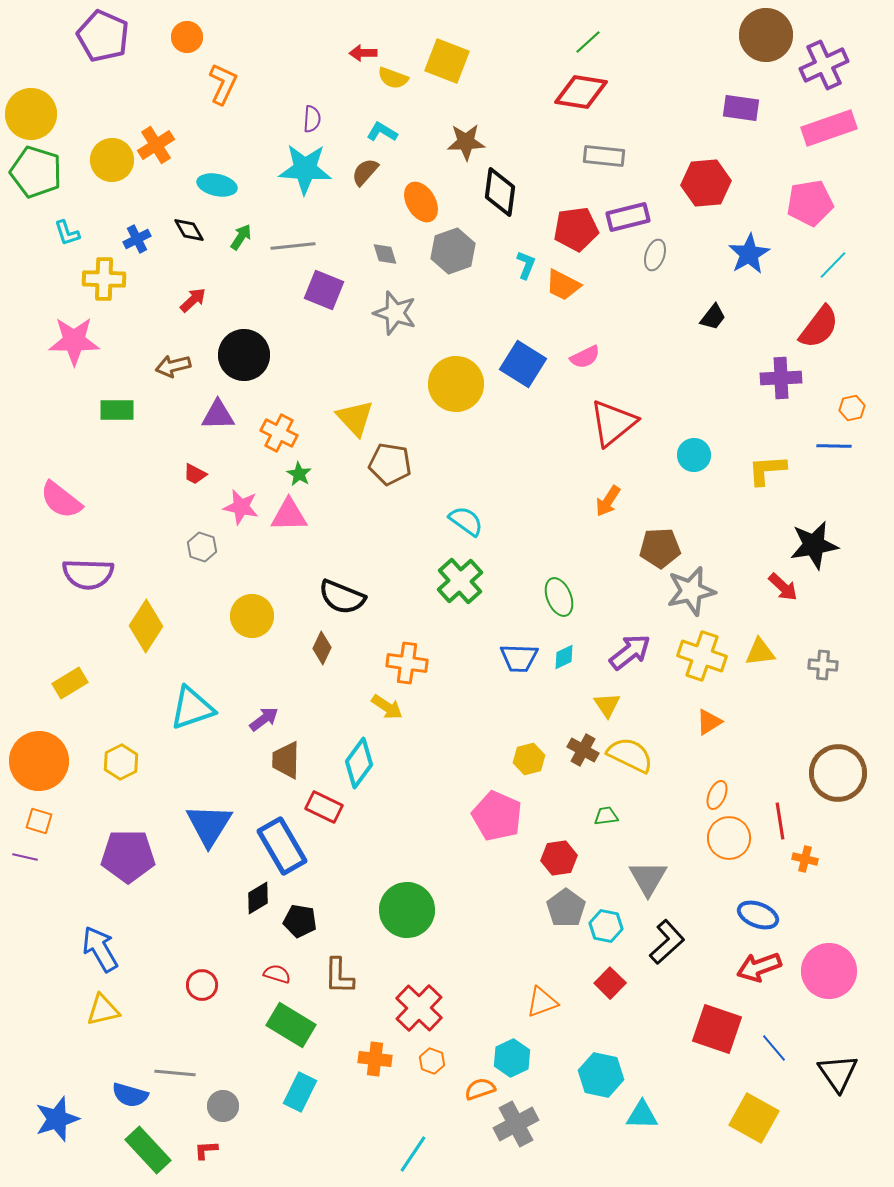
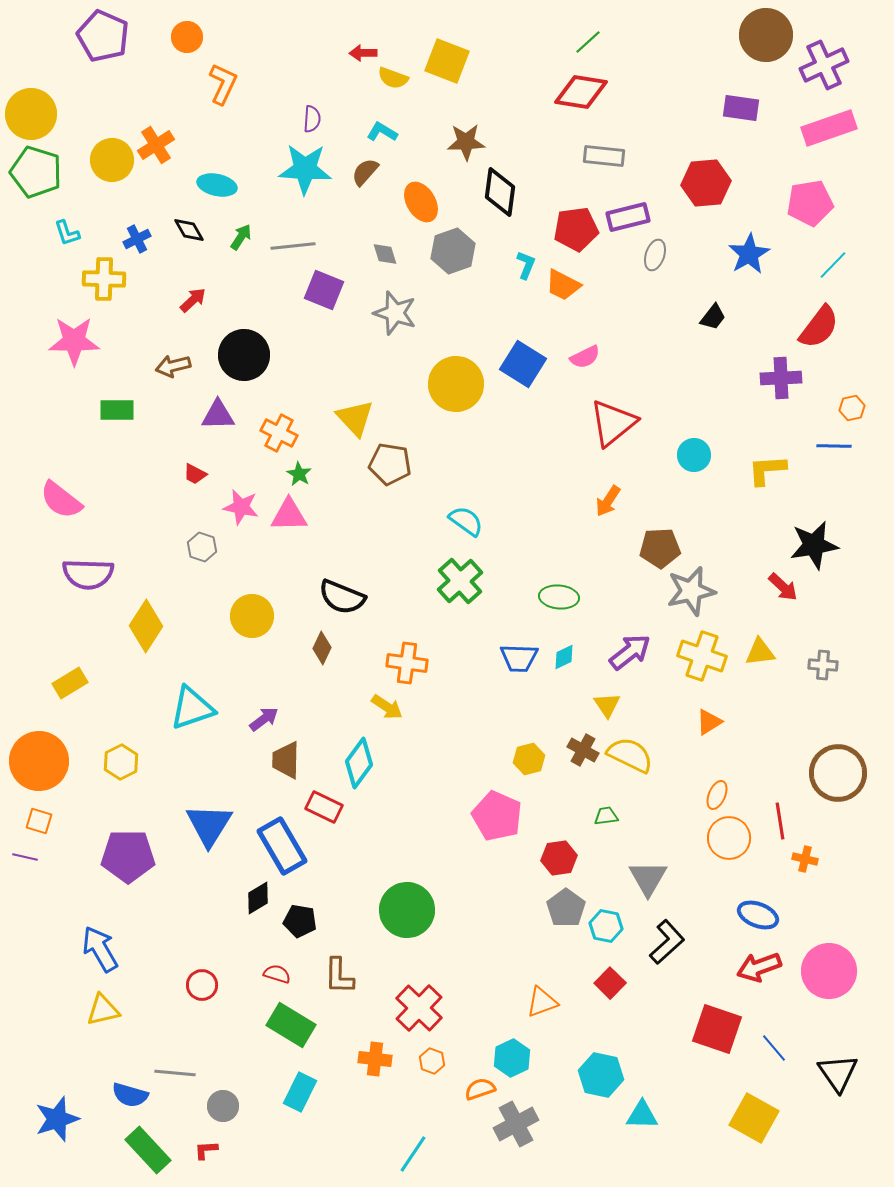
green ellipse at (559, 597): rotated 63 degrees counterclockwise
